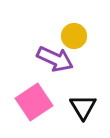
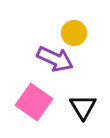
yellow circle: moved 3 px up
pink square: rotated 21 degrees counterclockwise
